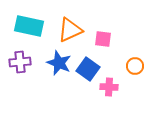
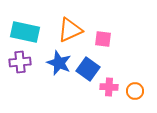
cyan rectangle: moved 4 px left, 6 px down
orange circle: moved 25 px down
